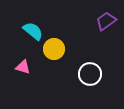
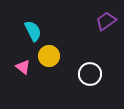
cyan semicircle: rotated 25 degrees clockwise
yellow circle: moved 5 px left, 7 px down
pink triangle: rotated 21 degrees clockwise
